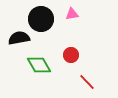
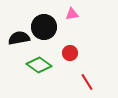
black circle: moved 3 px right, 8 px down
red circle: moved 1 px left, 2 px up
green diamond: rotated 25 degrees counterclockwise
red line: rotated 12 degrees clockwise
